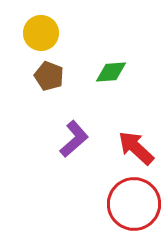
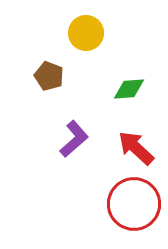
yellow circle: moved 45 px right
green diamond: moved 18 px right, 17 px down
